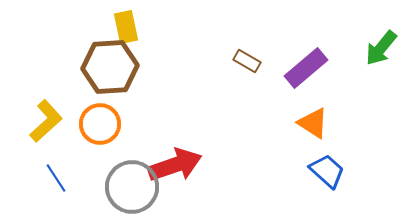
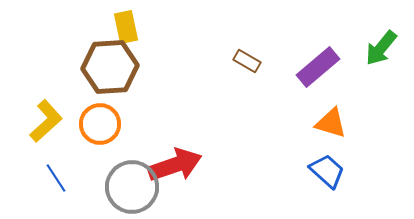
purple rectangle: moved 12 px right, 1 px up
orange triangle: moved 18 px right; rotated 16 degrees counterclockwise
